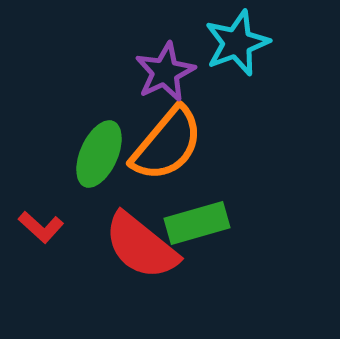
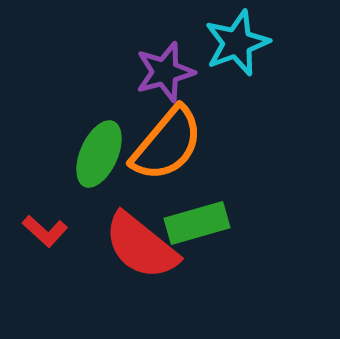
purple star: rotated 10 degrees clockwise
red L-shape: moved 4 px right, 4 px down
